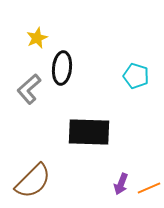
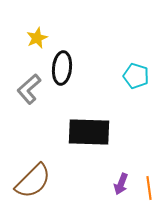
orange line: rotated 75 degrees counterclockwise
